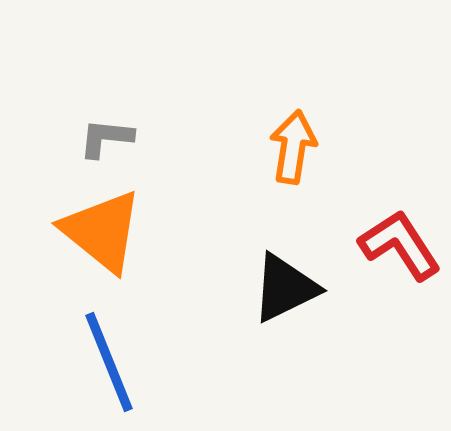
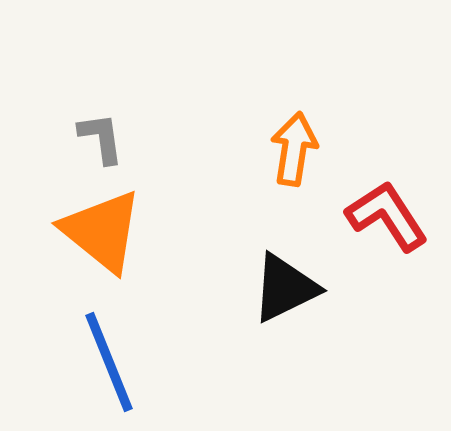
gray L-shape: moved 5 px left; rotated 76 degrees clockwise
orange arrow: moved 1 px right, 2 px down
red L-shape: moved 13 px left, 29 px up
